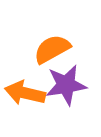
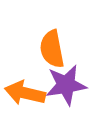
orange semicircle: rotated 72 degrees counterclockwise
